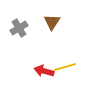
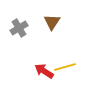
red arrow: rotated 18 degrees clockwise
